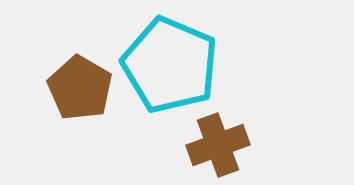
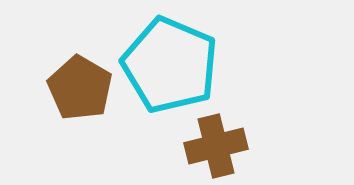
brown cross: moved 2 px left, 1 px down; rotated 6 degrees clockwise
